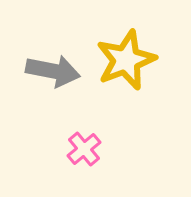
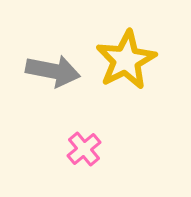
yellow star: rotated 6 degrees counterclockwise
